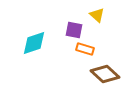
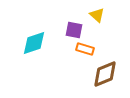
brown diamond: rotated 64 degrees counterclockwise
